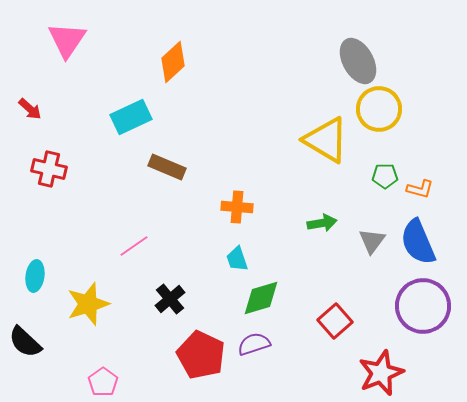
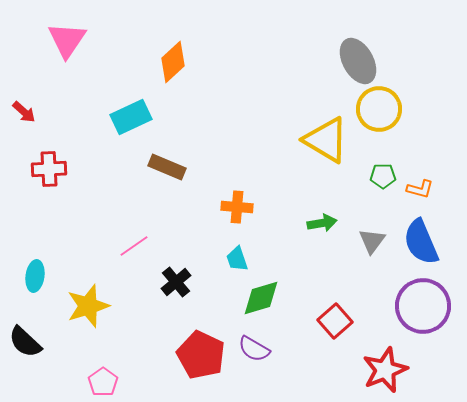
red arrow: moved 6 px left, 3 px down
red cross: rotated 16 degrees counterclockwise
green pentagon: moved 2 px left
blue semicircle: moved 3 px right
black cross: moved 6 px right, 17 px up
yellow star: moved 2 px down
purple semicircle: moved 5 px down; rotated 132 degrees counterclockwise
red star: moved 4 px right, 3 px up
